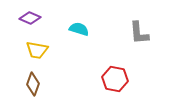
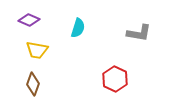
purple diamond: moved 1 px left, 2 px down
cyan semicircle: moved 1 px left, 1 px up; rotated 90 degrees clockwise
gray L-shape: rotated 75 degrees counterclockwise
red hexagon: rotated 15 degrees clockwise
